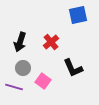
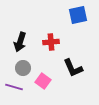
red cross: rotated 35 degrees clockwise
